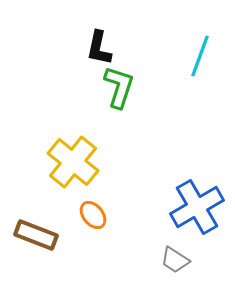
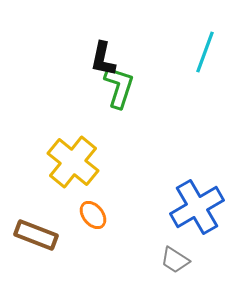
black L-shape: moved 4 px right, 11 px down
cyan line: moved 5 px right, 4 px up
